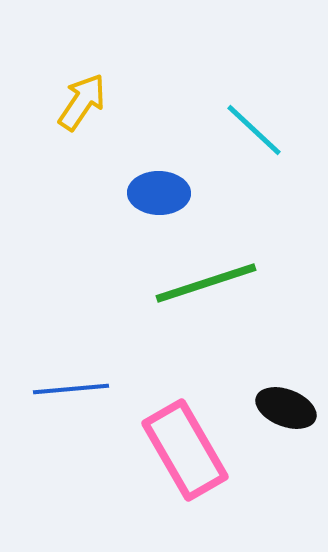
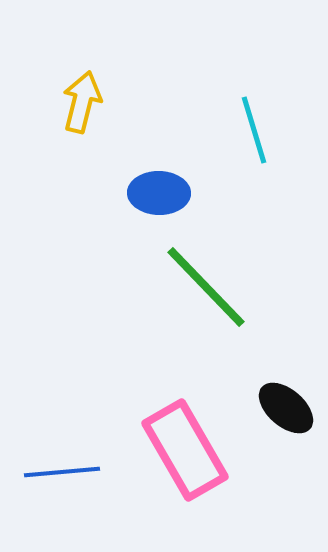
yellow arrow: rotated 20 degrees counterclockwise
cyan line: rotated 30 degrees clockwise
green line: moved 4 px down; rotated 64 degrees clockwise
blue line: moved 9 px left, 83 px down
black ellipse: rotated 20 degrees clockwise
